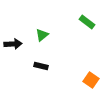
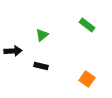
green rectangle: moved 3 px down
black arrow: moved 7 px down
orange square: moved 4 px left, 1 px up
